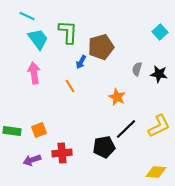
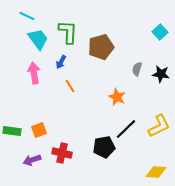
blue arrow: moved 20 px left
black star: moved 2 px right
red cross: rotated 18 degrees clockwise
